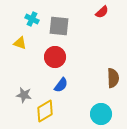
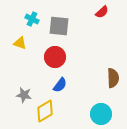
blue semicircle: moved 1 px left
